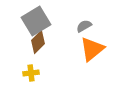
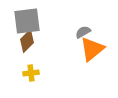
gray square: moved 9 px left; rotated 24 degrees clockwise
gray semicircle: moved 1 px left, 6 px down
brown diamond: moved 11 px left, 1 px up
